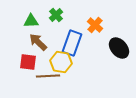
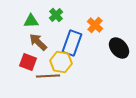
red square: rotated 12 degrees clockwise
